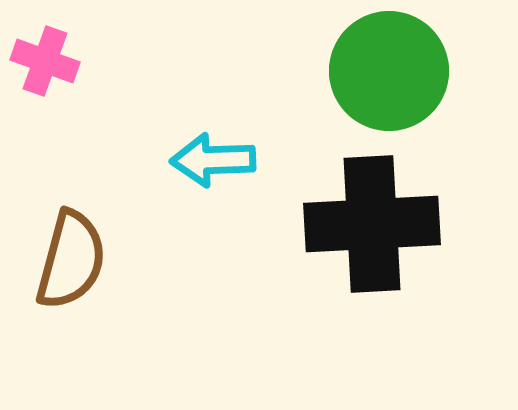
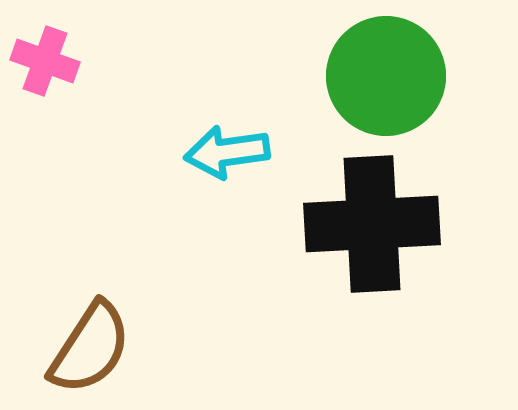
green circle: moved 3 px left, 5 px down
cyan arrow: moved 14 px right, 8 px up; rotated 6 degrees counterclockwise
brown semicircle: moved 19 px right, 88 px down; rotated 18 degrees clockwise
